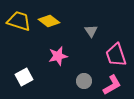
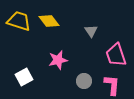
yellow diamond: rotated 15 degrees clockwise
pink star: moved 4 px down
pink L-shape: rotated 55 degrees counterclockwise
